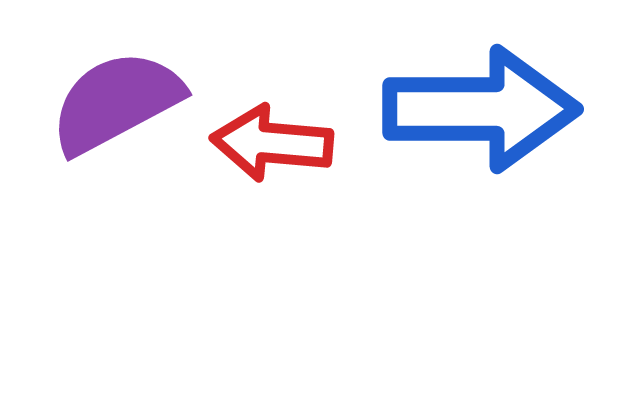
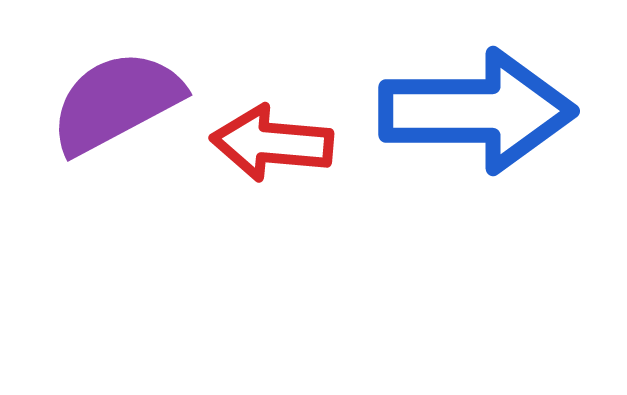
blue arrow: moved 4 px left, 2 px down
